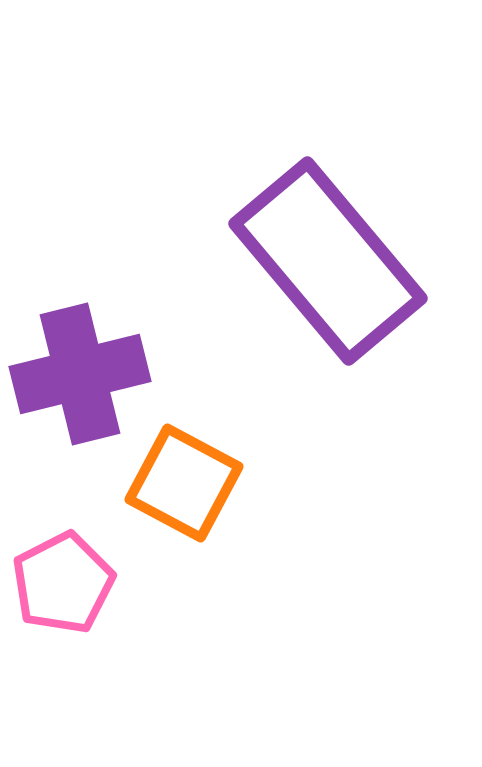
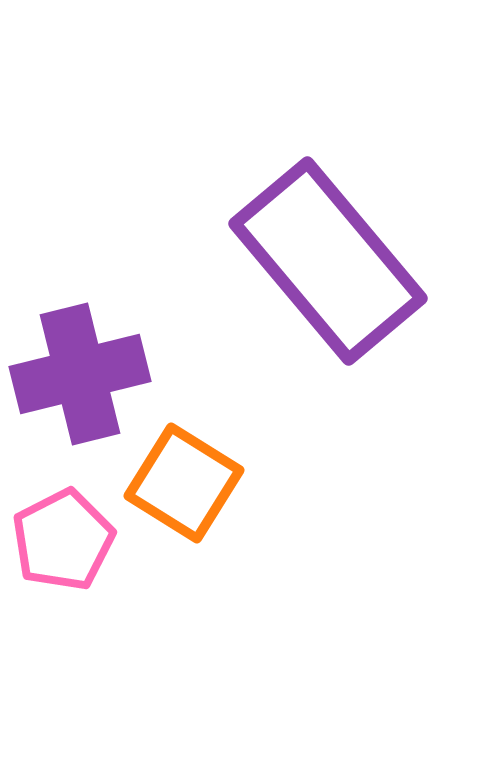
orange square: rotated 4 degrees clockwise
pink pentagon: moved 43 px up
